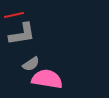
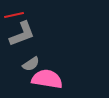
gray L-shape: rotated 12 degrees counterclockwise
